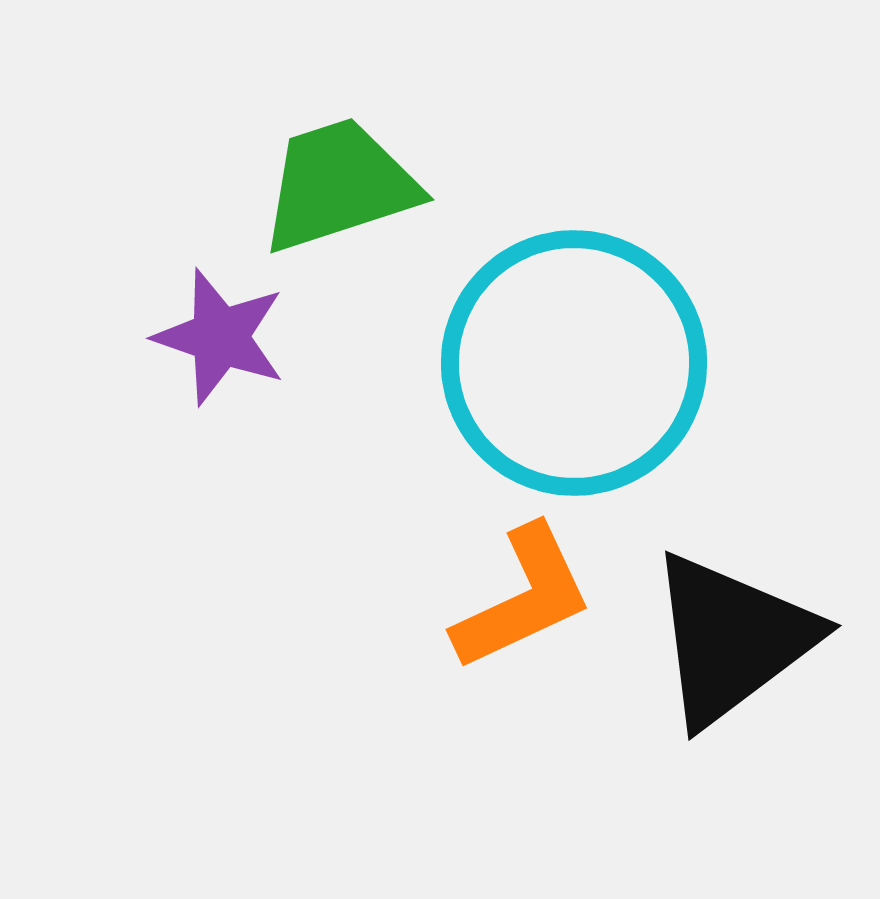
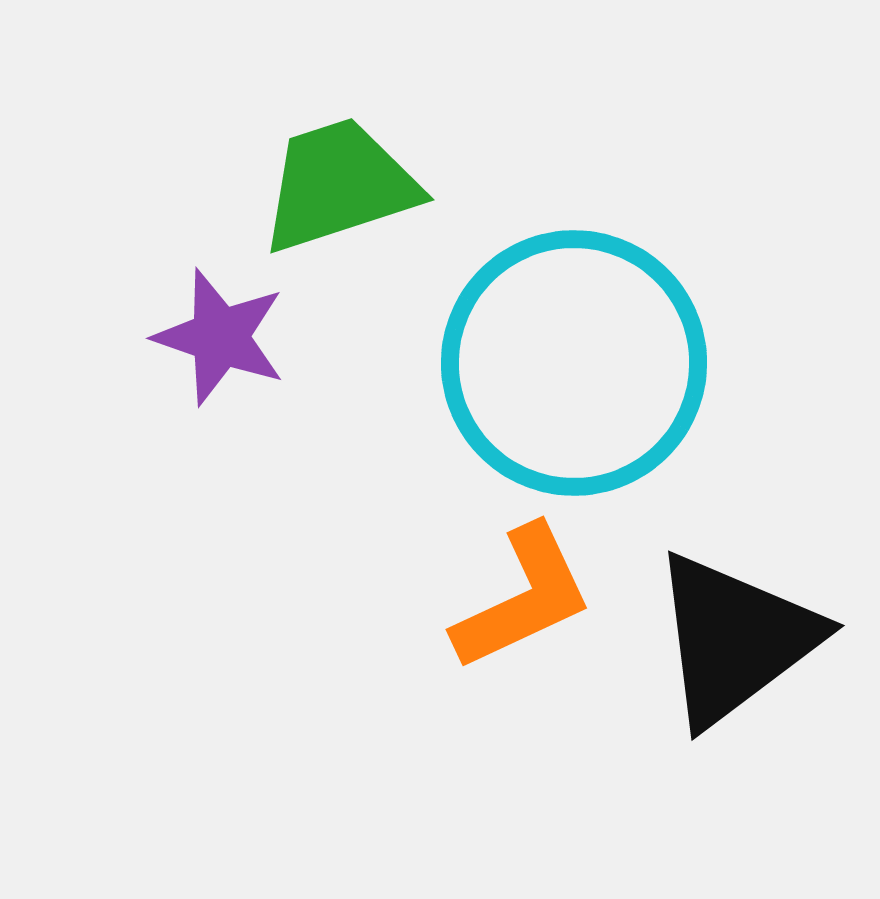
black triangle: moved 3 px right
